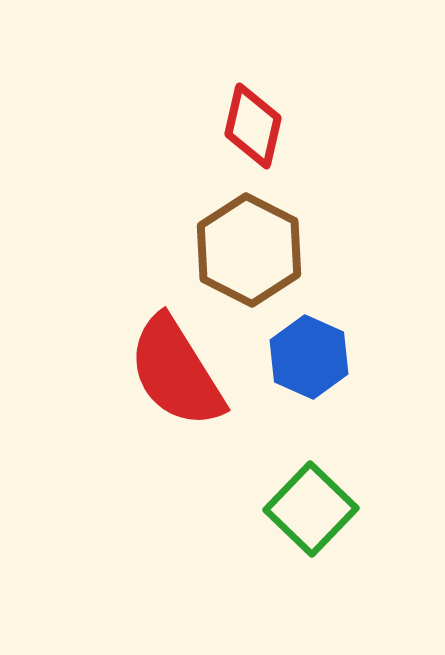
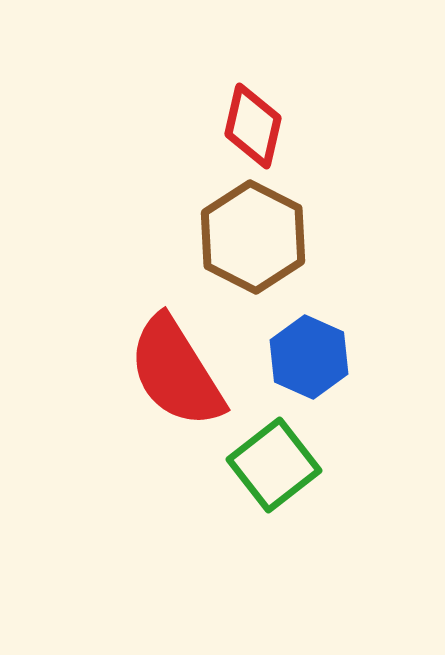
brown hexagon: moved 4 px right, 13 px up
green square: moved 37 px left, 44 px up; rotated 8 degrees clockwise
